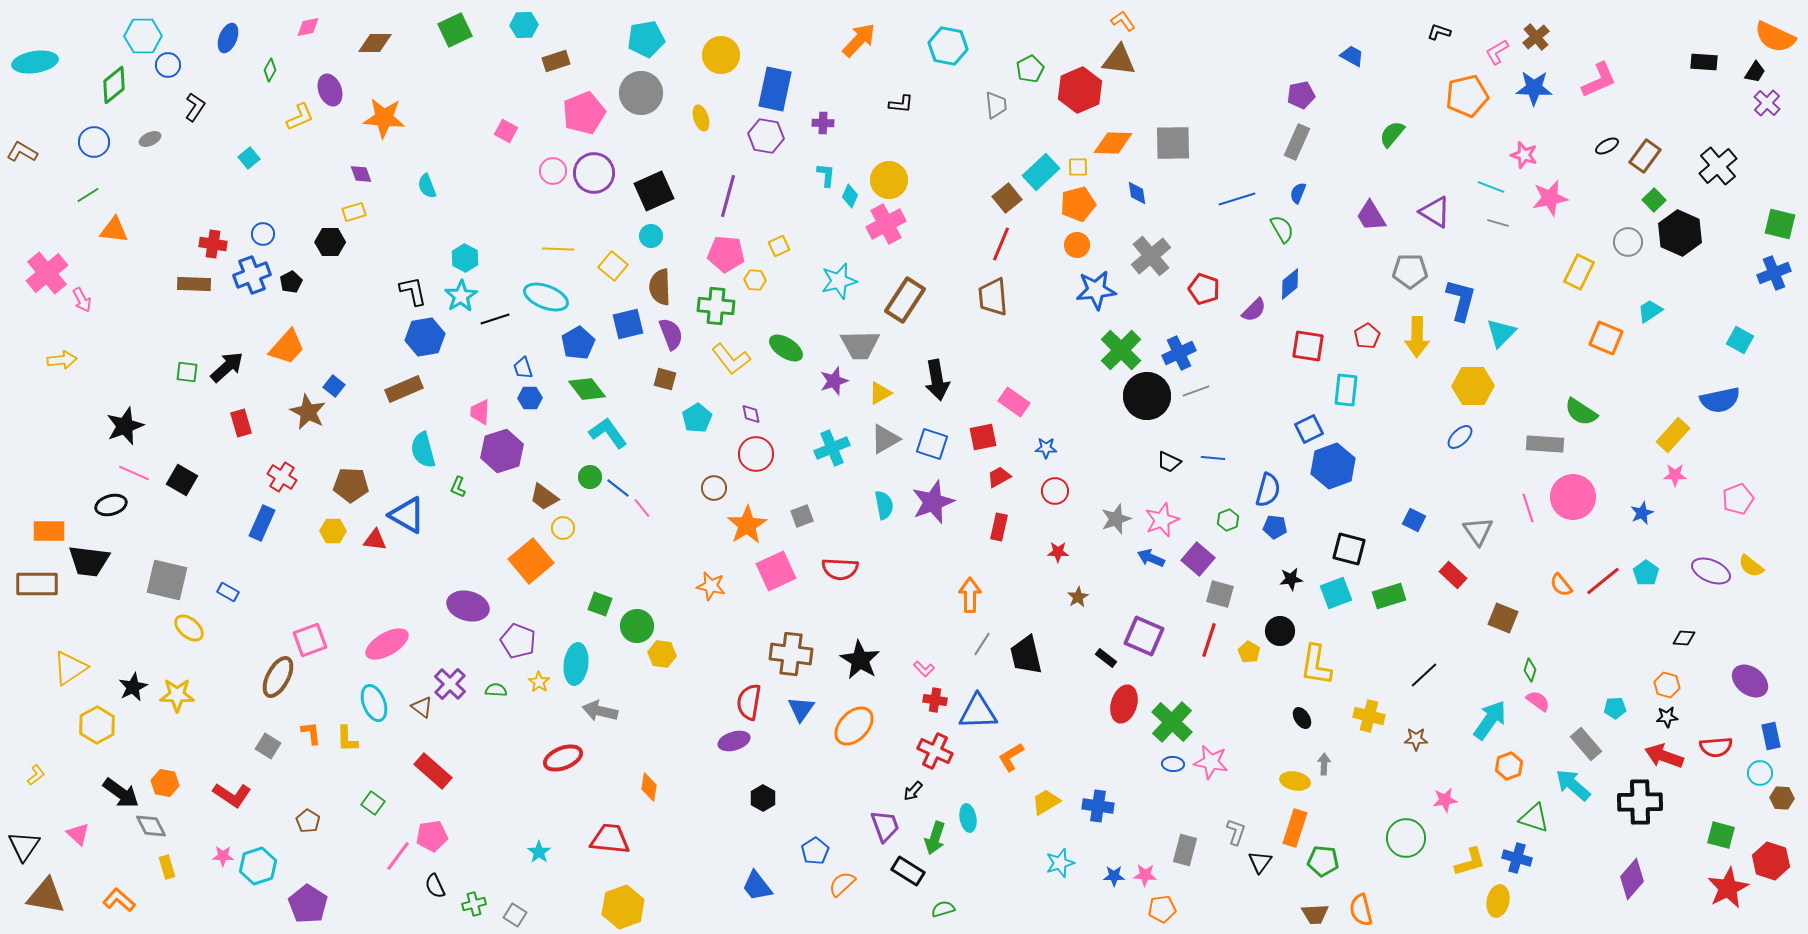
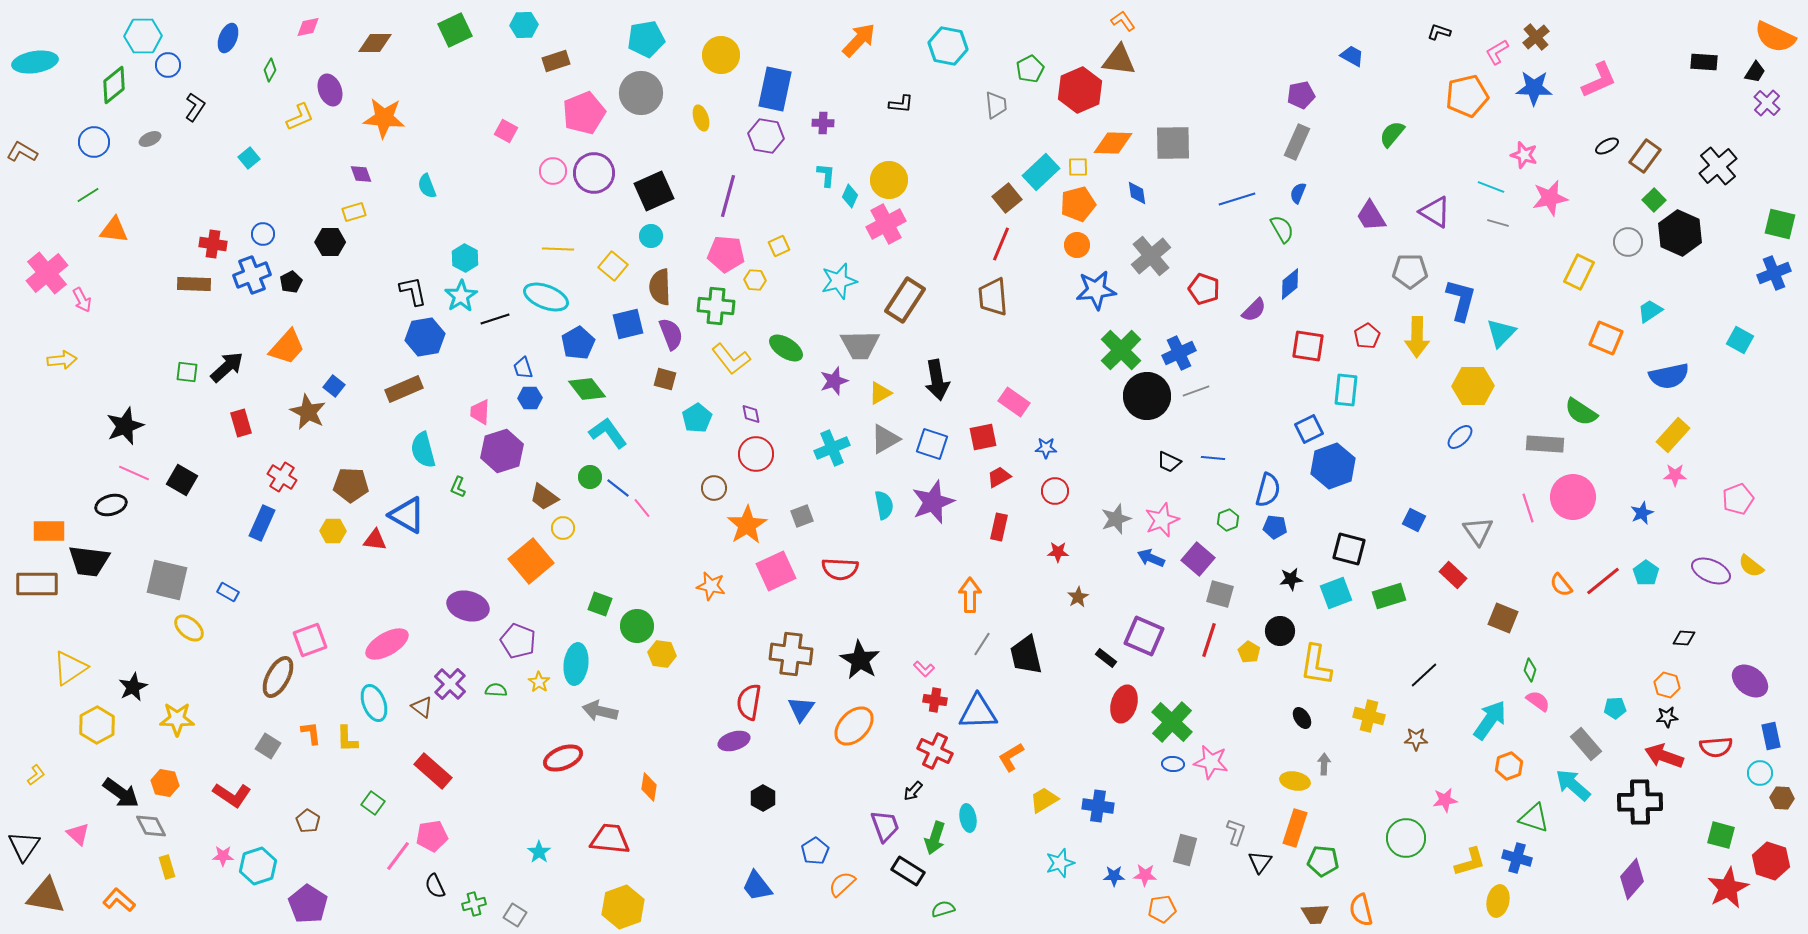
blue semicircle at (1720, 400): moved 51 px left, 24 px up
yellow star at (177, 695): moved 24 px down
yellow trapezoid at (1046, 802): moved 2 px left, 2 px up
